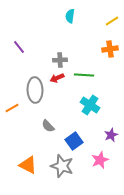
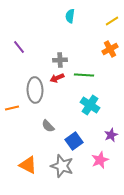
orange cross: rotated 21 degrees counterclockwise
orange line: rotated 16 degrees clockwise
